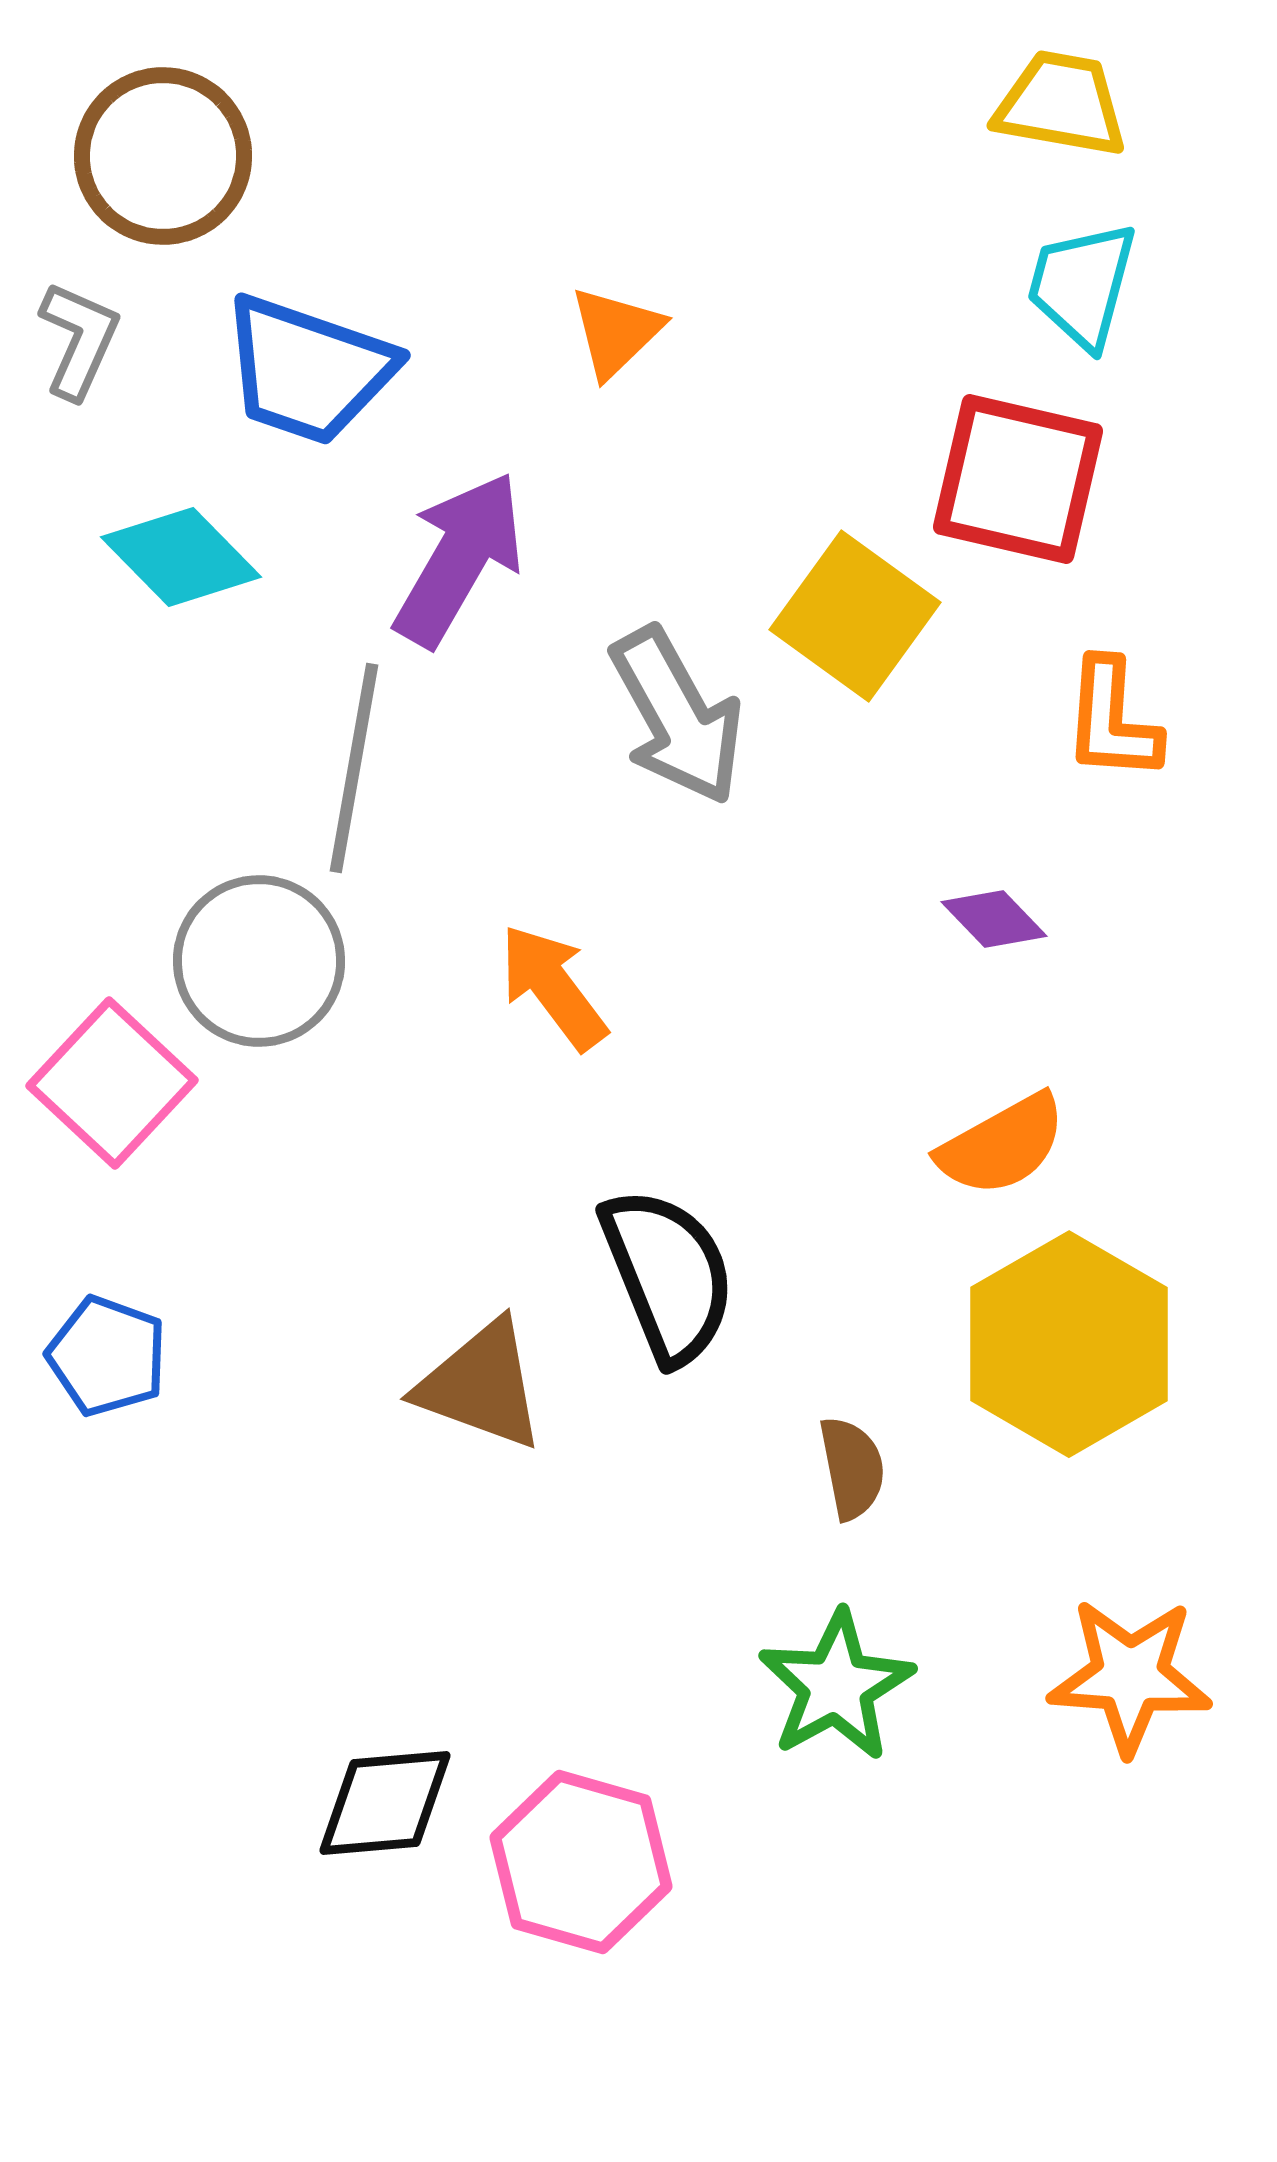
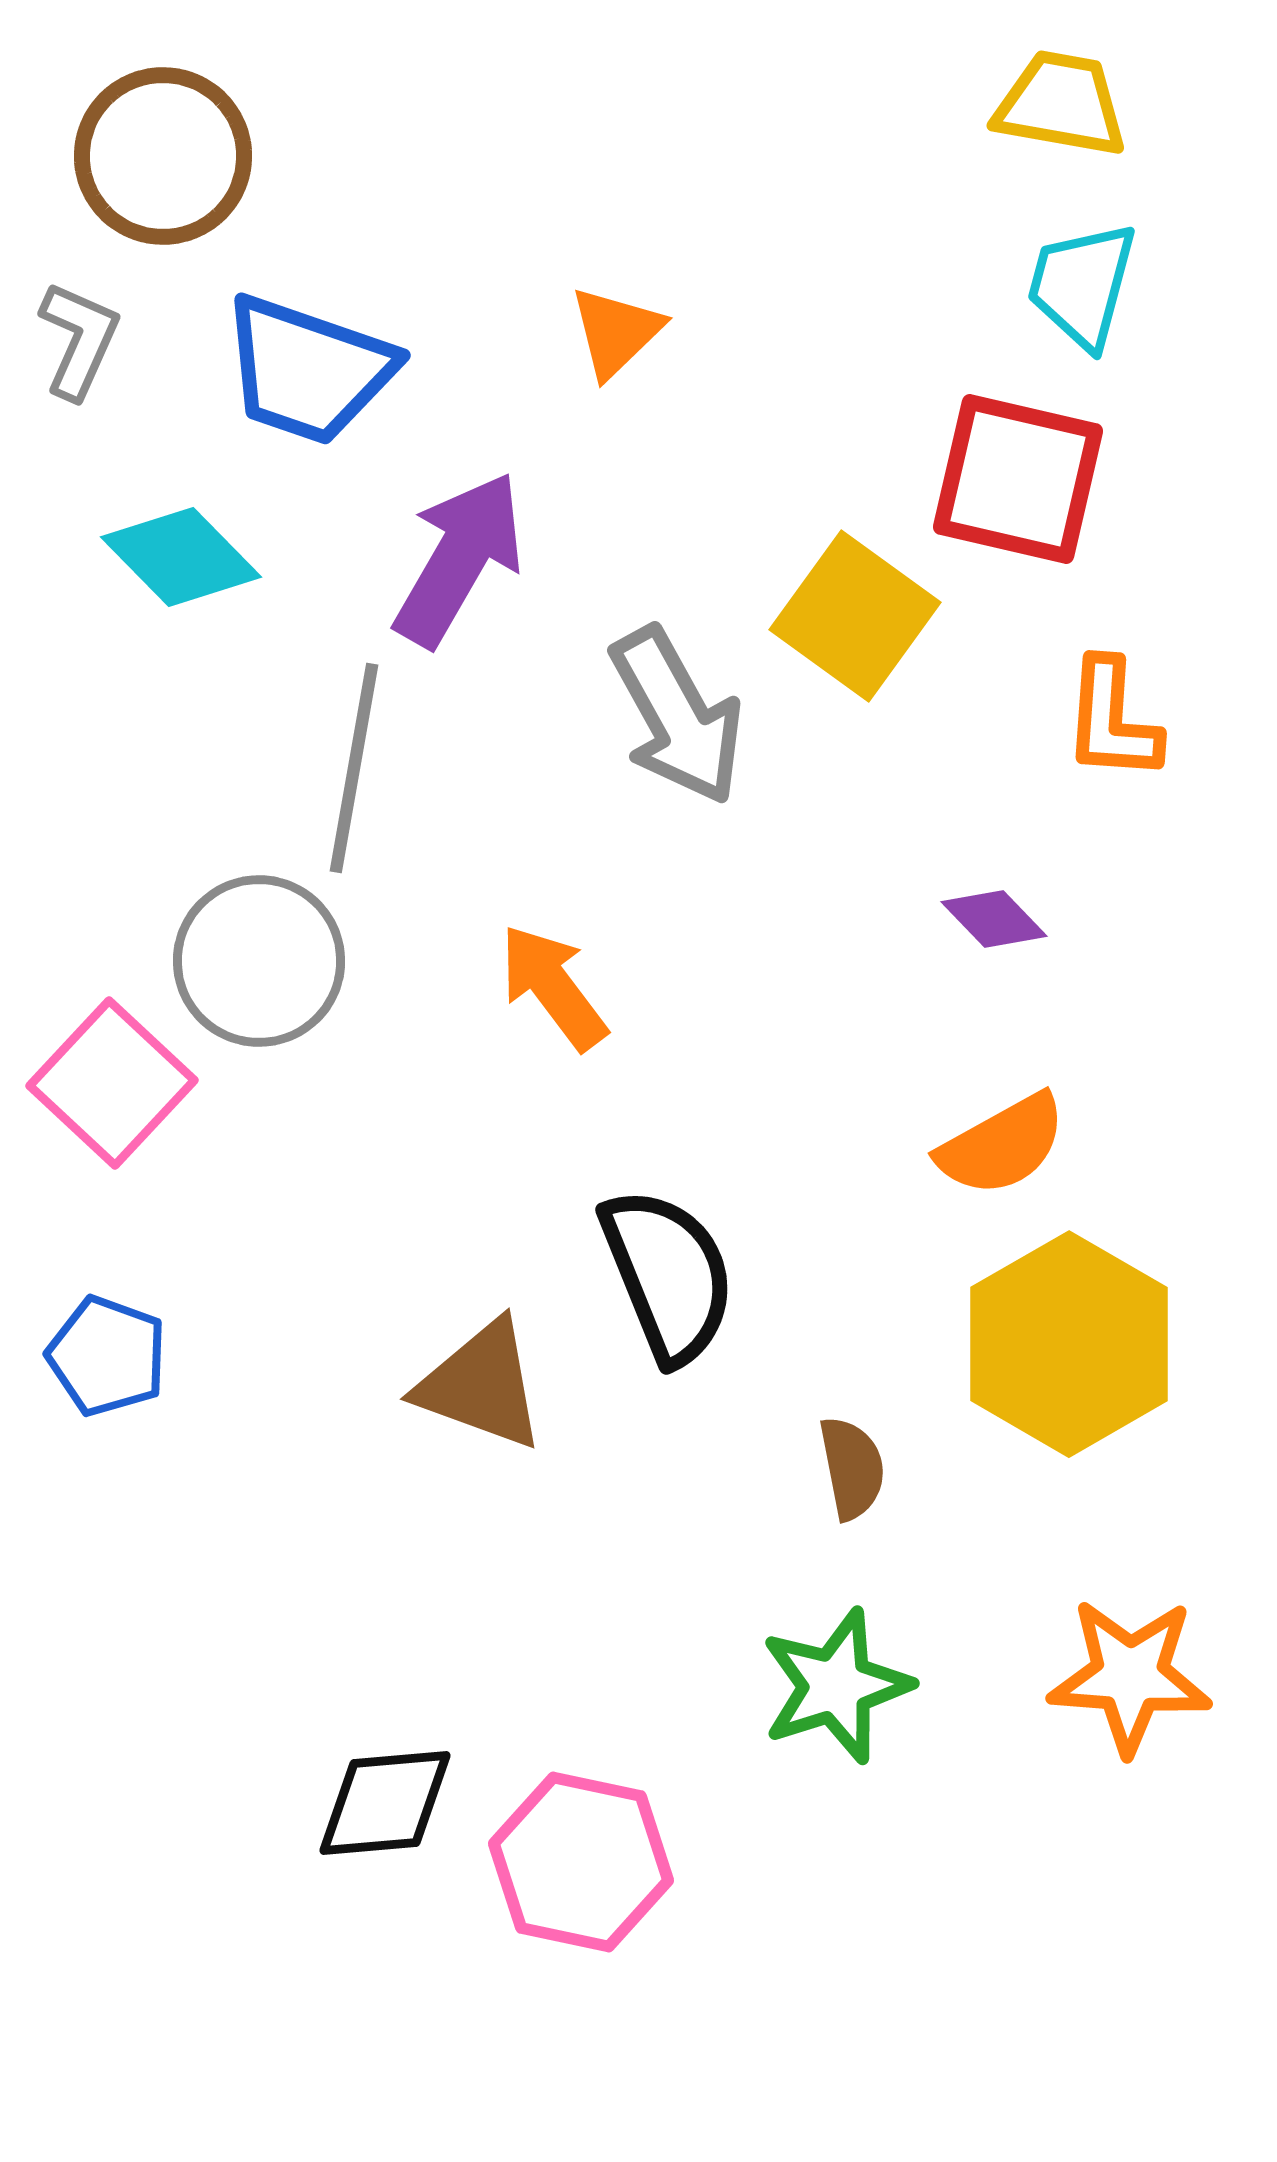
green star: rotated 11 degrees clockwise
pink hexagon: rotated 4 degrees counterclockwise
